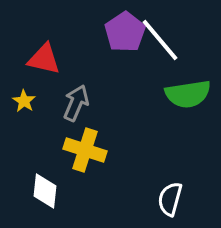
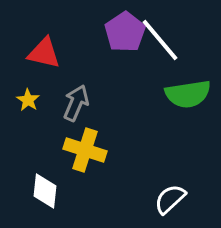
red triangle: moved 6 px up
yellow star: moved 4 px right, 1 px up
white semicircle: rotated 32 degrees clockwise
